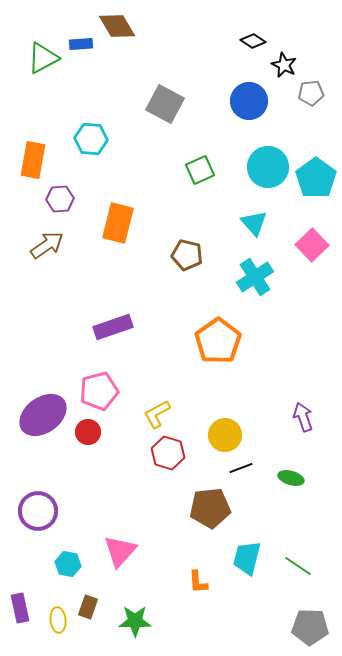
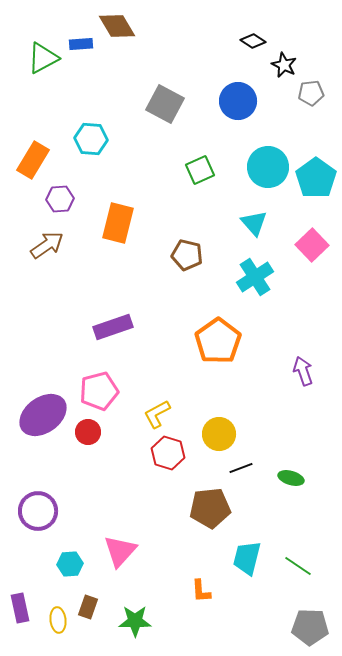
blue circle at (249, 101): moved 11 px left
orange rectangle at (33, 160): rotated 21 degrees clockwise
purple arrow at (303, 417): moved 46 px up
yellow circle at (225, 435): moved 6 px left, 1 px up
cyan hexagon at (68, 564): moved 2 px right; rotated 15 degrees counterclockwise
orange L-shape at (198, 582): moved 3 px right, 9 px down
